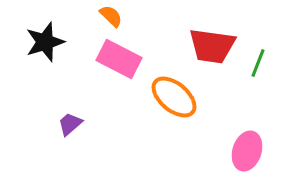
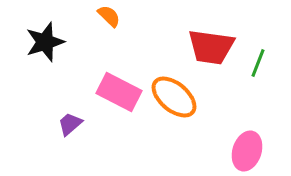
orange semicircle: moved 2 px left
red trapezoid: moved 1 px left, 1 px down
pink rectangle: moved 33 px down
